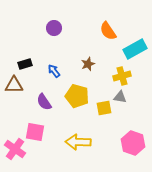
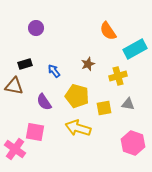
purple circle: moved 18 px left
yellow cross: moved 4 px left
brown triangle: moved 1 px down; rotated 12 degrees clockwise
gray triangle: moved 8 px right, 7 px down
yellow arrow: moved 14 px up; rotated 15 degrees clockwise
